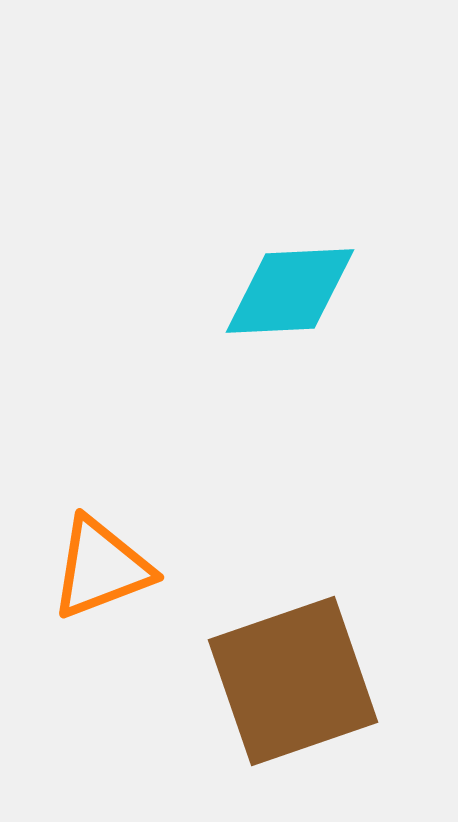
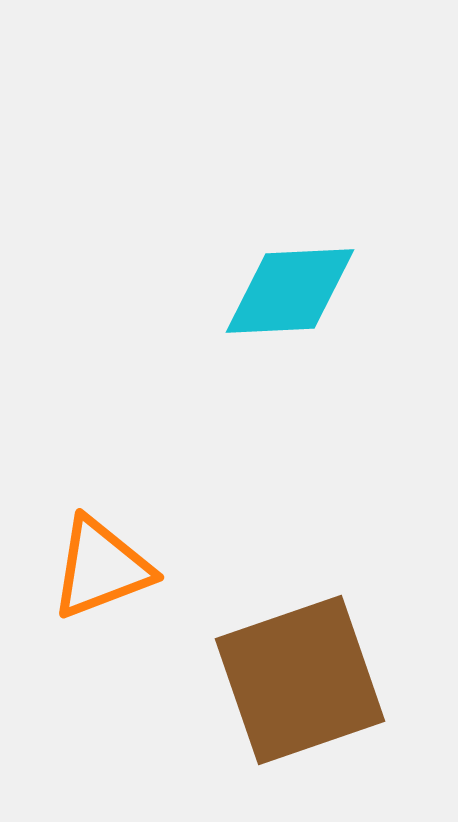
brown square: moved 7 px right, 1 px up
